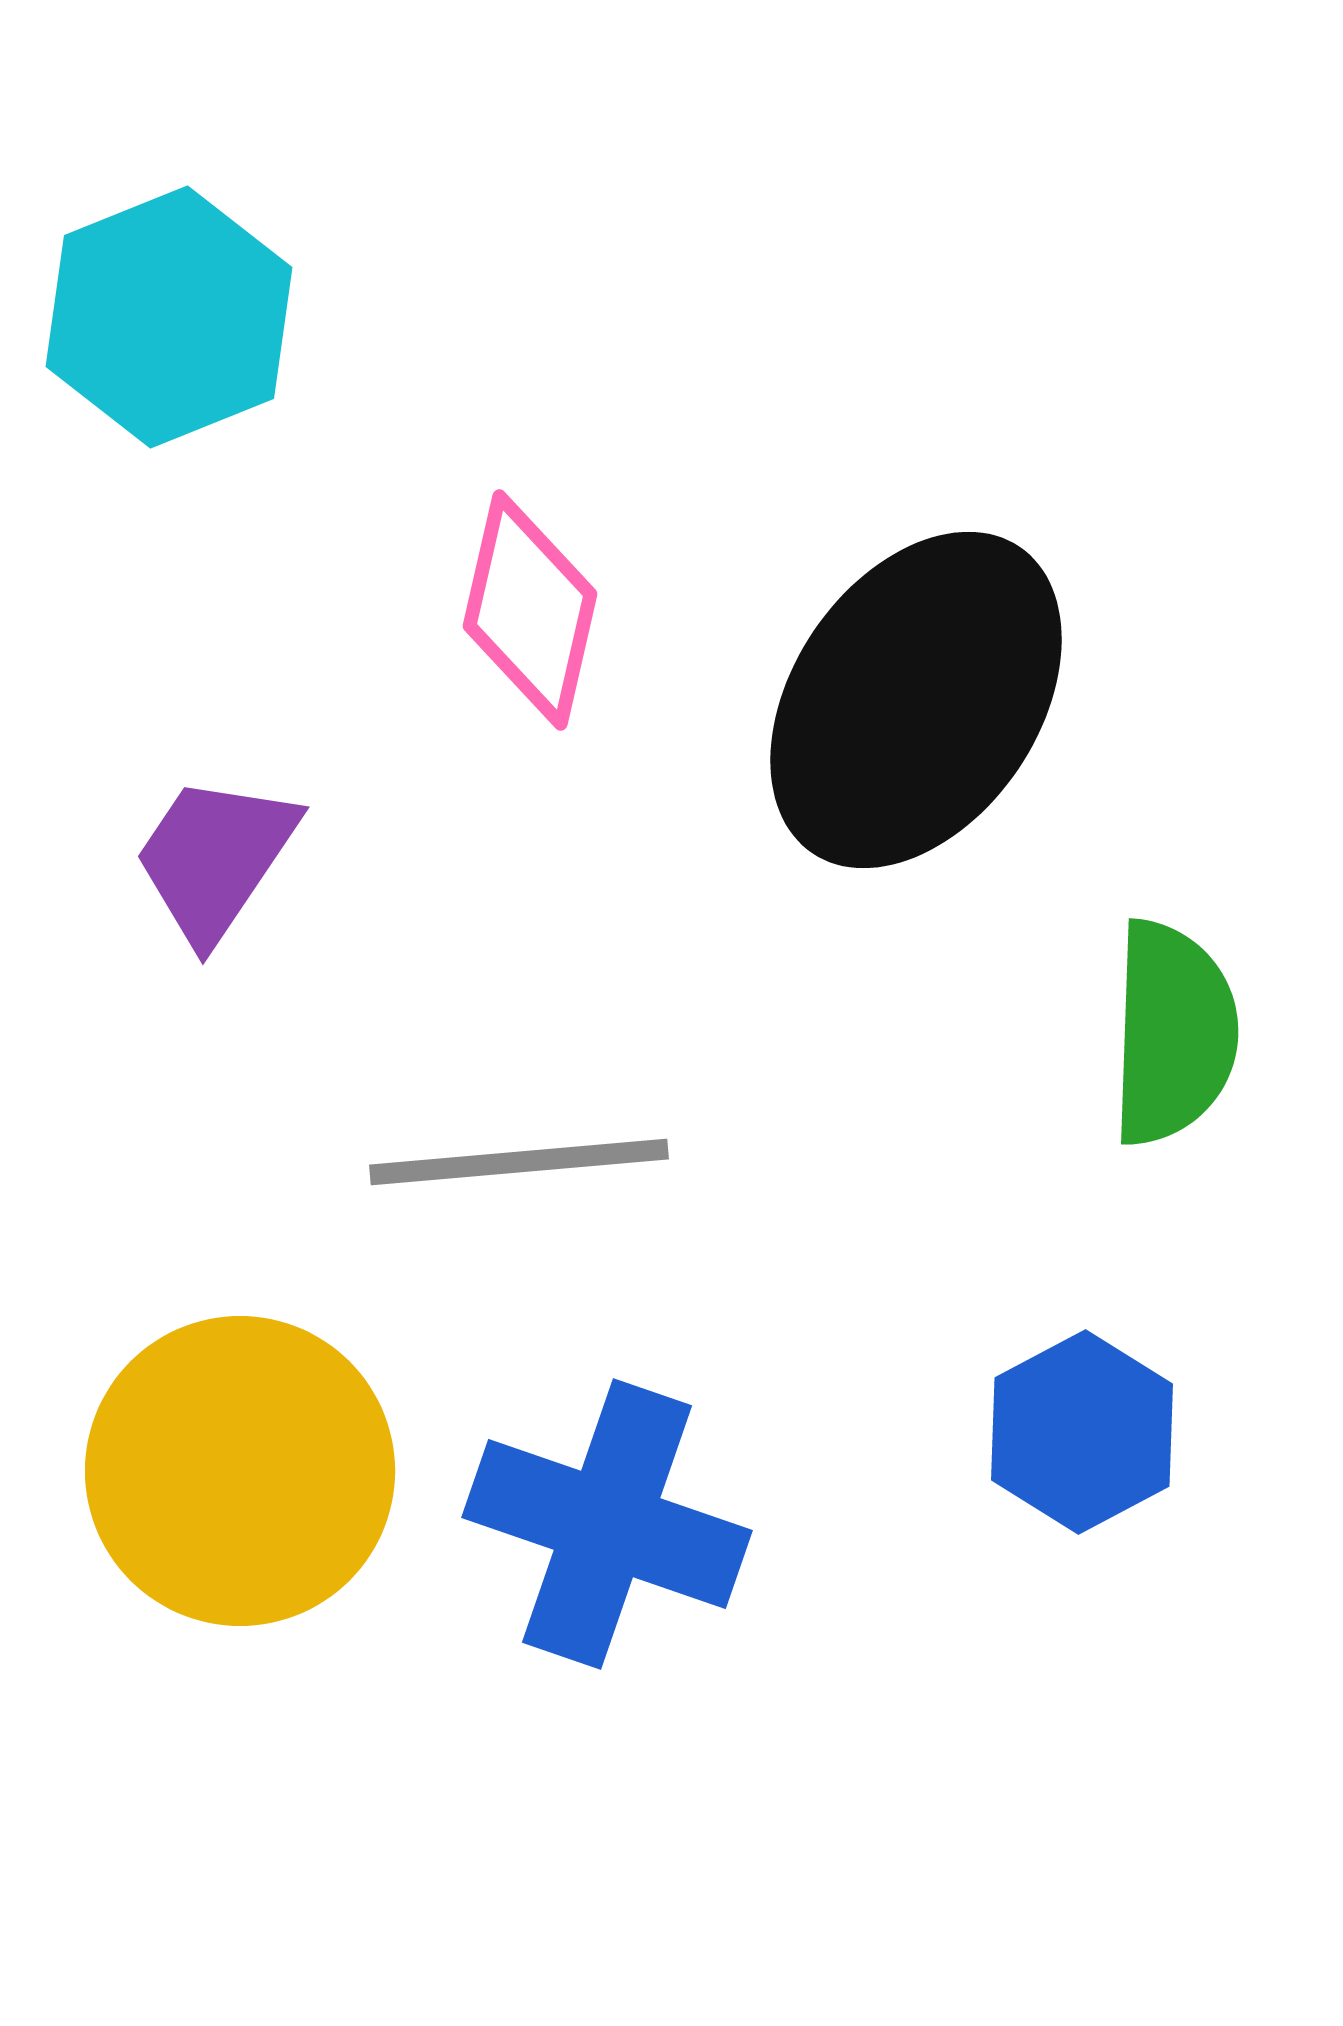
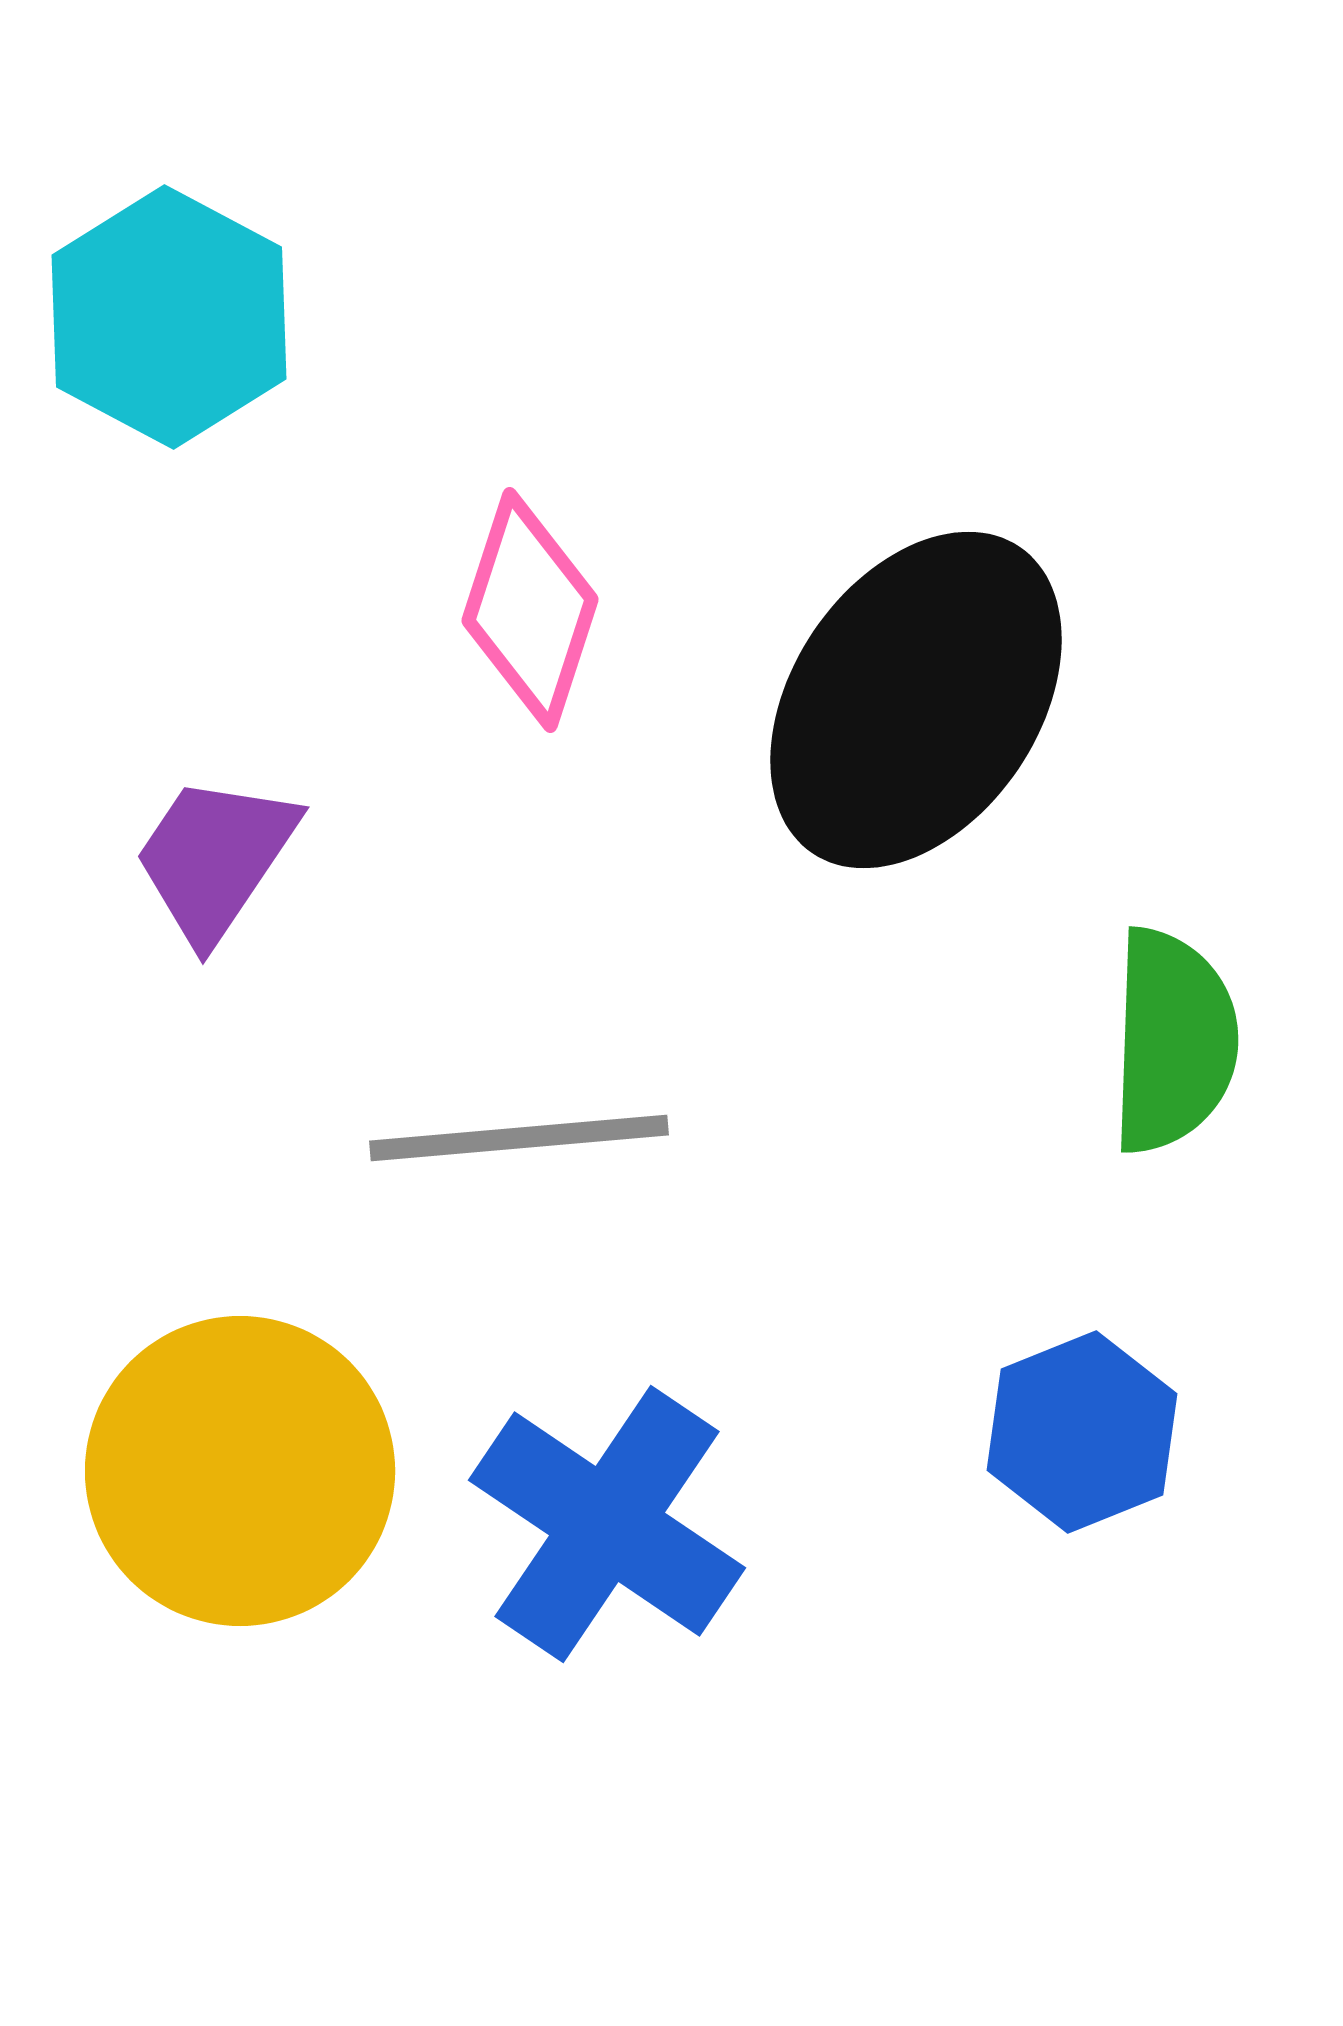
cyan hexagon: rotated 10 degrees counterclockwise
pink diamond: rotated 5 degrees clockwise
green semicircle: moved 8 px down
gray line: moved 24 px up
blue hexagon: rotated 6 degrees clockwise
blue cross: rotated 15 degrees clockwise
